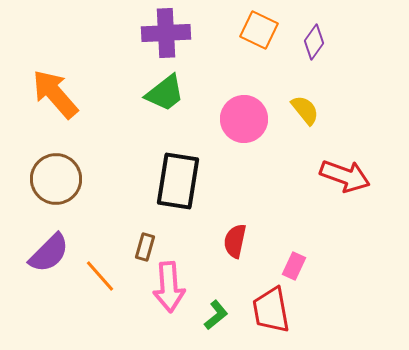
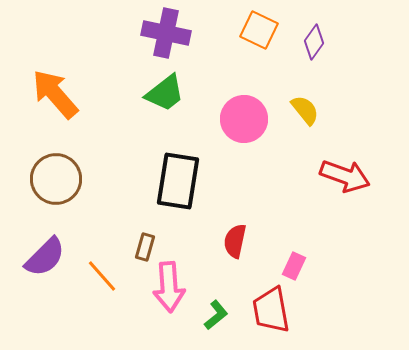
purple cross: rotated 15 degrees clockwise
purple semicircle: moved 4 px left, 4 px down
orange line: moved 2 px right
